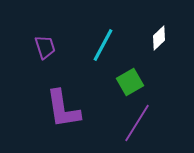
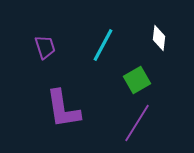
white diamond: rotated 40 degrees counterclockwise
green square: moved 7 px right, 2 px up
